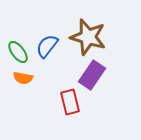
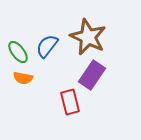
brown star: rotated 9 degrees clockwise
